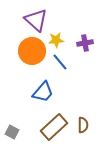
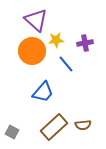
blue line: moved 6 px right, 2 px down
brown semicircle: rotated 84 degrees clockwise
